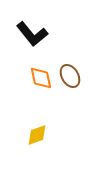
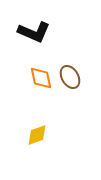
black L-shape: moved 2 px right, 2 px up; rotated 28 degrees counterclockwise
brown ellipse: moved 1 px down
